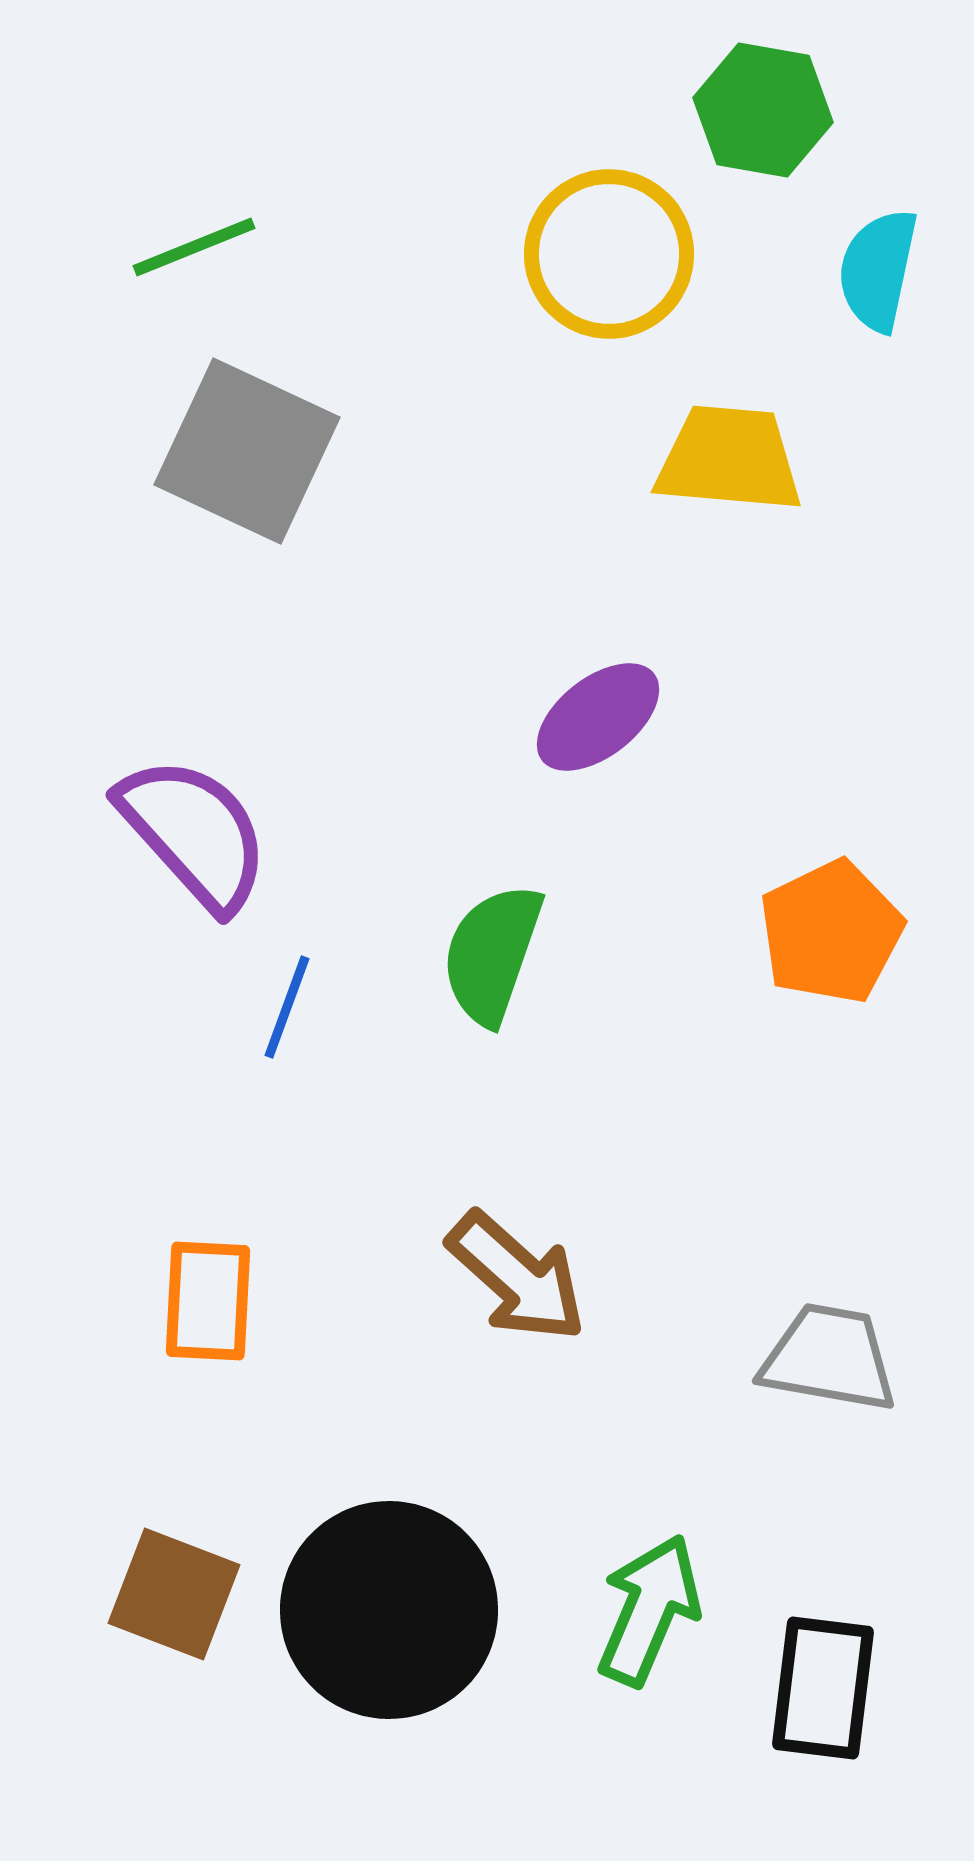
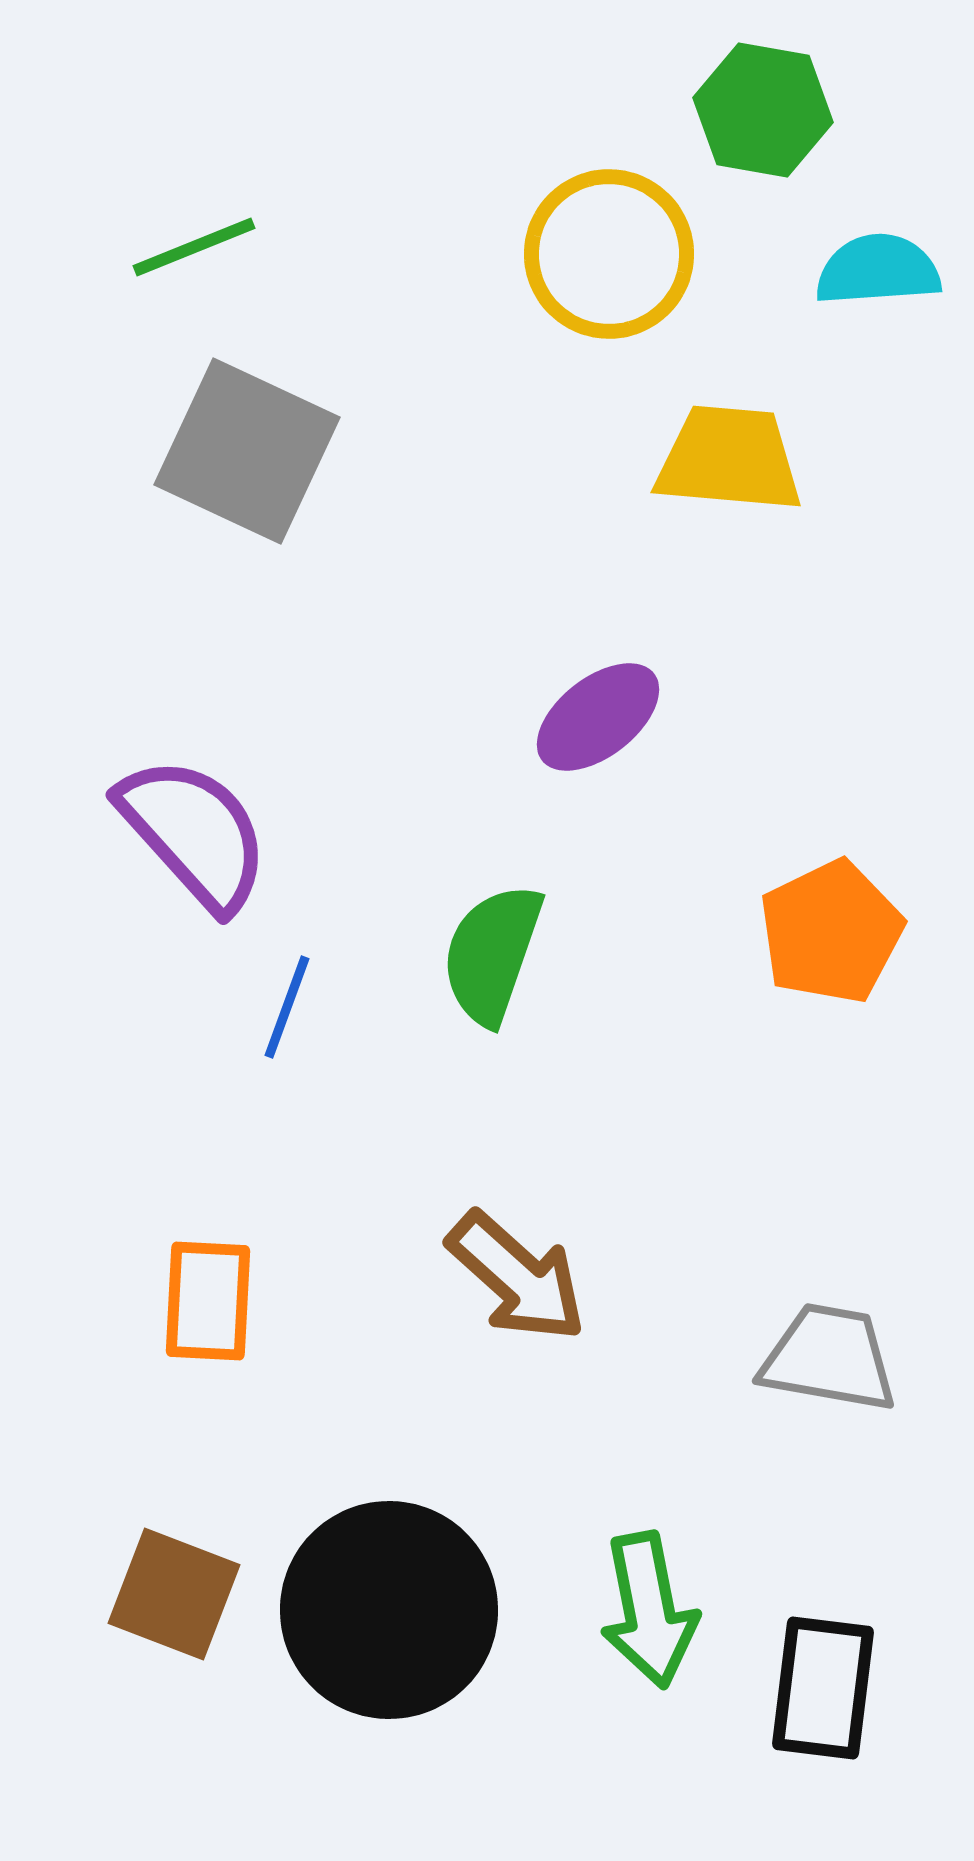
cyan semicircle: rotated 74 degrees clockwise
green arrow: rotated 146 degrees clockwise
